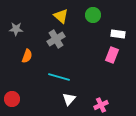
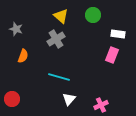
gray star: rotated 16 degrees clockwise
orange semicircle: moved 4 px left
